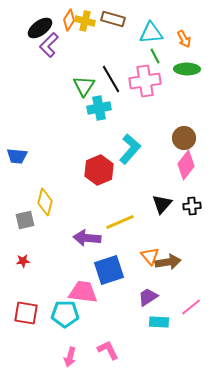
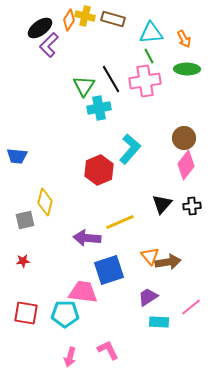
yellow cross: moved 5 px up
green line: moved 6 px left
